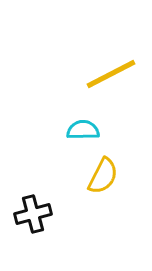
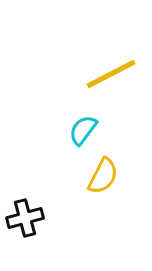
cyan semicircle: rotated 52 degrees counterclockwise
black cross: moved 8 px left, 4 px down
